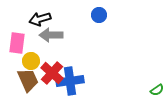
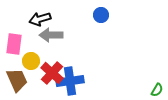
blue circle: moved 2 px right
pink rectangle: moved 3 px left, 1 px down
brown trapezoid: moved 11 px left
green semicircle: rotated 24 degrees counterclockwise
